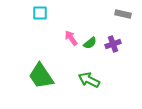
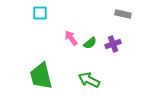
green trapezoid: rotated 20 degrees clockwise
